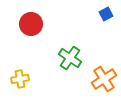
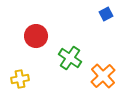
red circle: moved 5 px right, 12 px down
orange cross: moved 1 px left, 3 px up; rotated 10 degrees counterclockwise
